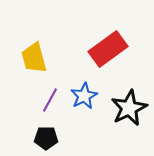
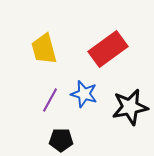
yellow trapezoid: moved 10 px right, 9 px up
blue star: moved 2 px up; rotated 28 degrees counterclockwise
black star: moved 1 px right, 1 px up; rotated 15 degrees clockwise
black pentagon: moved 15 px right, 2 px down
